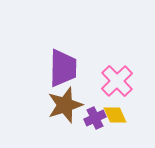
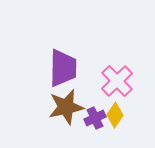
brown star: moved 1 px right, 2 px down; rotated 6 degrees clockwise
yellow diamond: rotated 60 degrees clockwise
